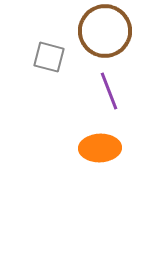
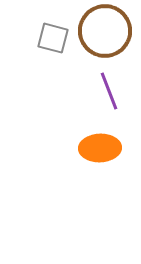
gray square: moved 4 px right, 19 px up
